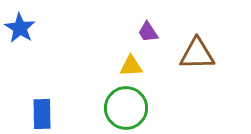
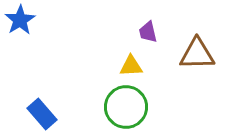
blue star: moved 8 px up; rotated 8 degrees clockwise
purple trapezoid: rotated 20 degrees clockwise
green circle: moved 1 px up
blue rectangle: rotated 40 degrees counterclockwise
